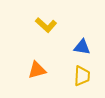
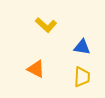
orange triangle: moved 1 px left, 1 px up; rotated 42 degrees clockwise
yellow trapezoid: moved 1 px down
